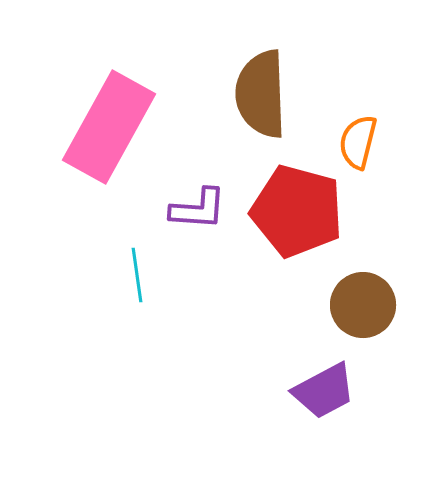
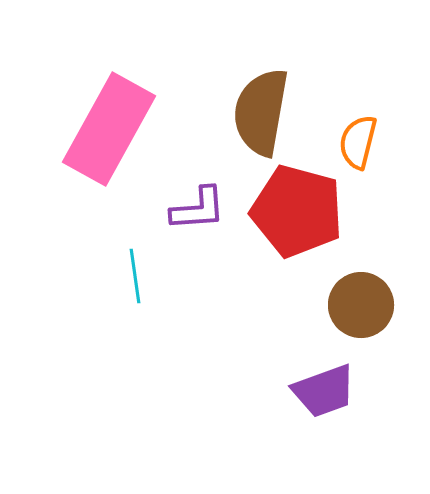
brown semicircle: moved 18 px down; rotated 12 degrees clockwise
pink rectangle: moved 2 px down
purple L-shape: rotated 8 degrees counterclockwise
cyan line: moved 2 px left, 1 px down
brown circle: moved 2 px left
purple trapezoid: rotated 8 degrees clockwise
